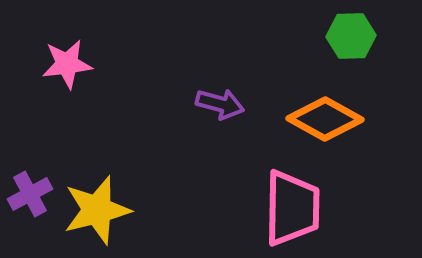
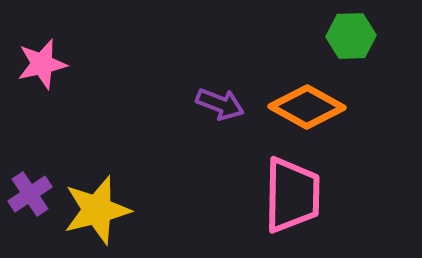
pink star: moved 25 px left; rotated 6 degrees counterclockwise
purple arrow: rotated 6 degrees clockwise
orange diamond: moved 18 px left, 12 px up
purple cross: rotated 6 degrees counterclockwise
pink trapezoid: moved 13 px up
